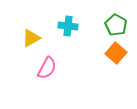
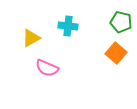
green pentagon: moved 5 px right, 3 px up; rotated 15 degrees counterclockwise
pink semicircle: rotated 85 degrees clockwise
